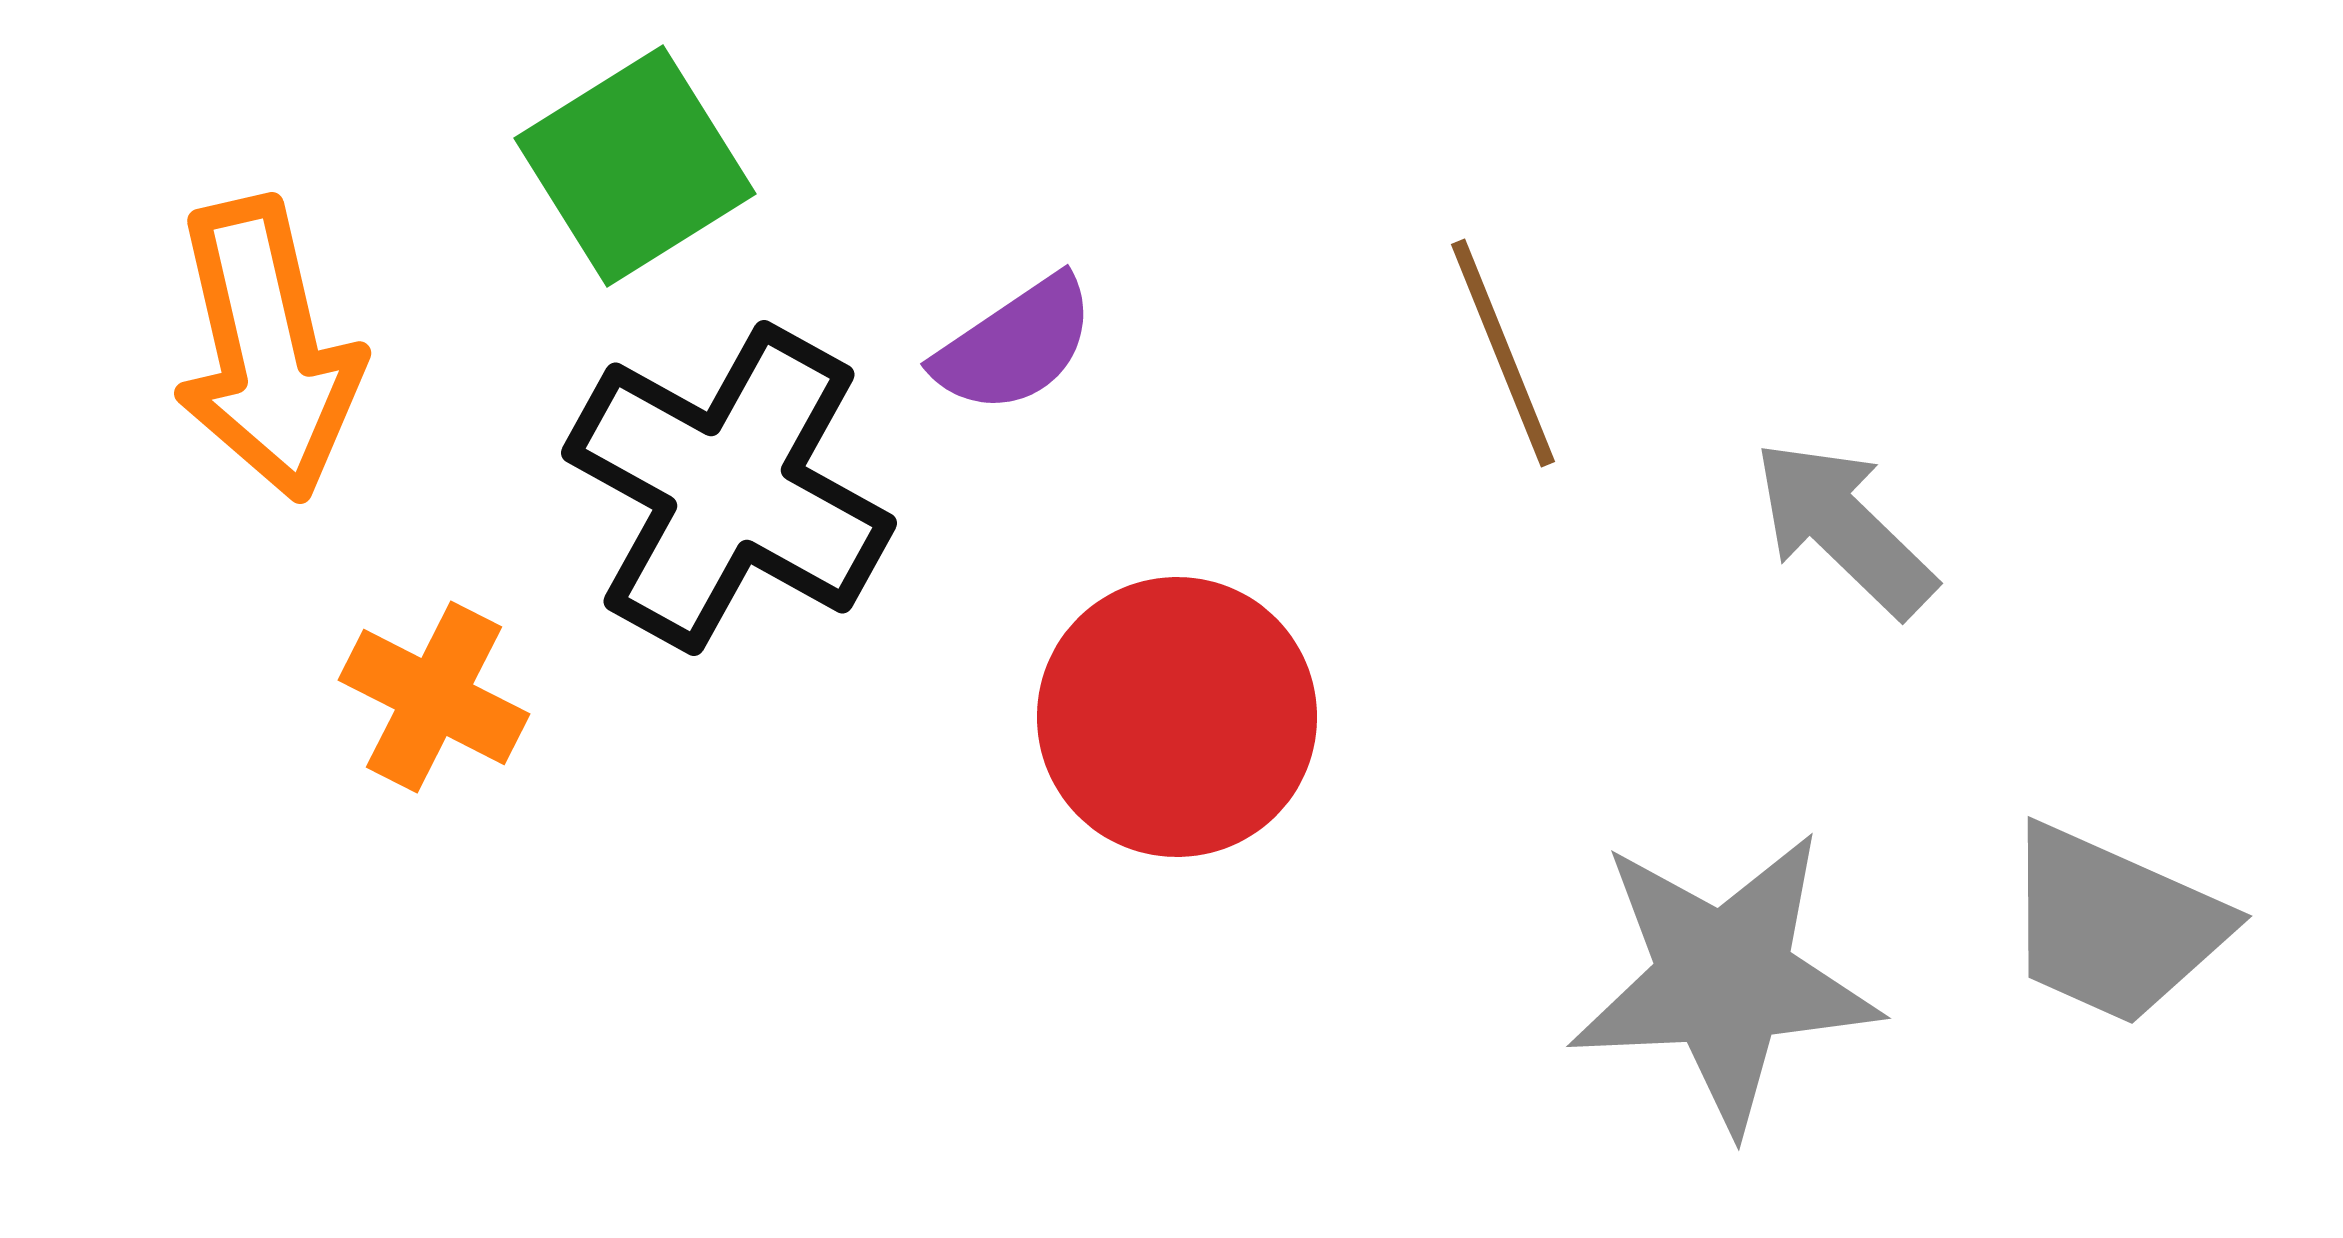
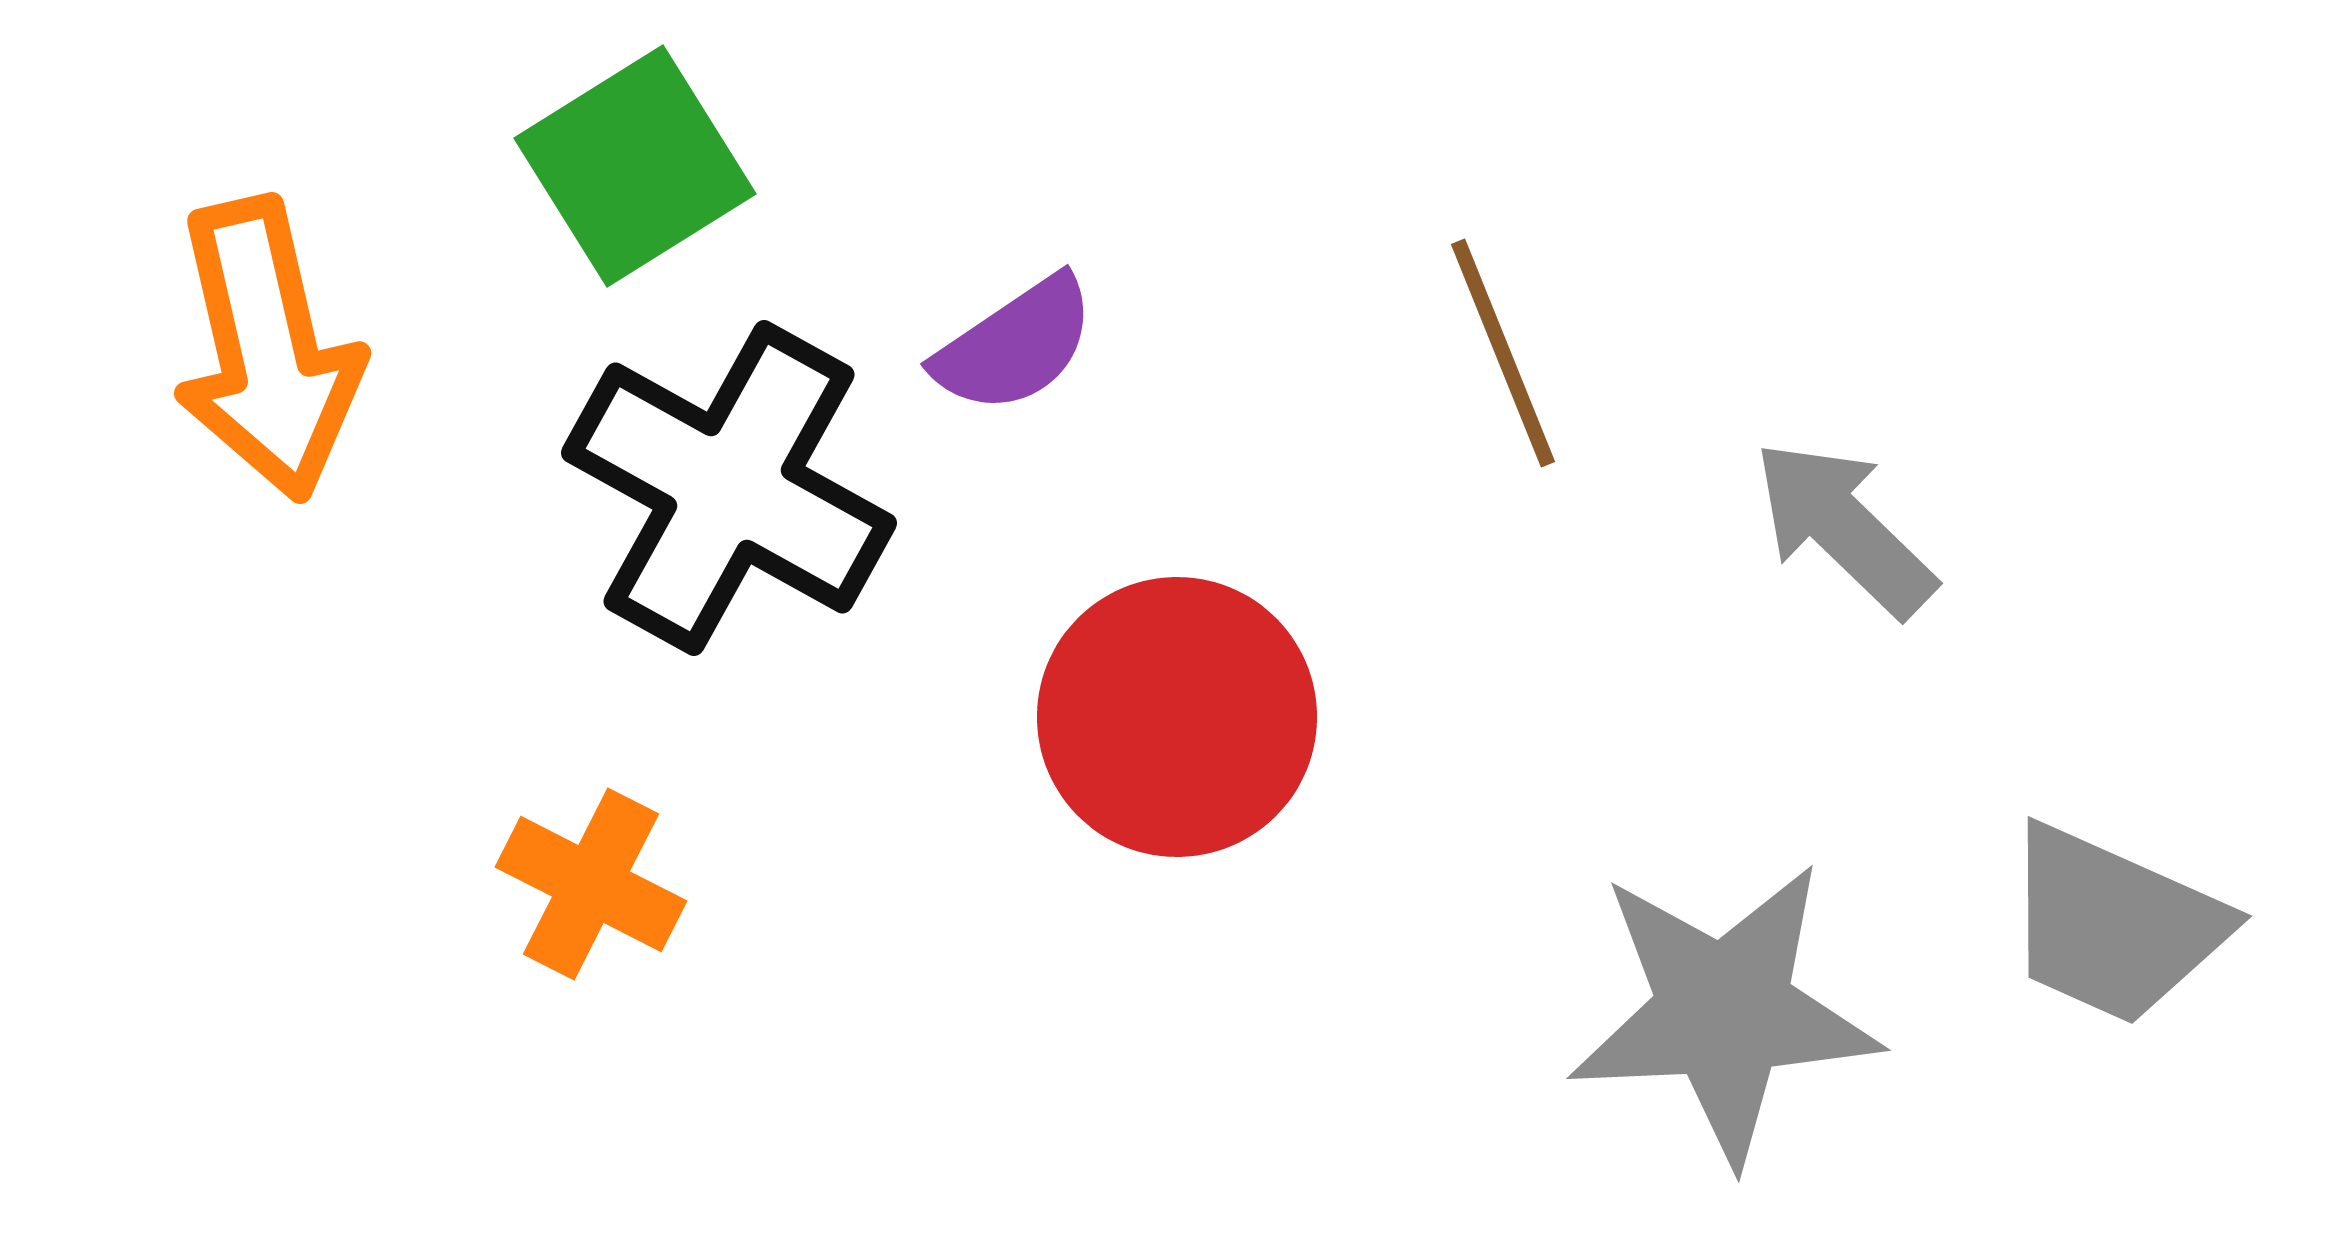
orange cross: moved 157 px right, 187 px down
gray star: moved 32 px down
